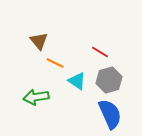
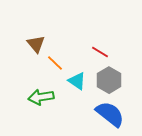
brown triangle: moved 3 px left, 3 px down
orange line: rotated 18 degrees clockwise
gray hexagon: rotated 15 degrees counterclockwise
green arrow: moved 5 px right
blue semicircle: rotated 28 degrees counterclockwise
